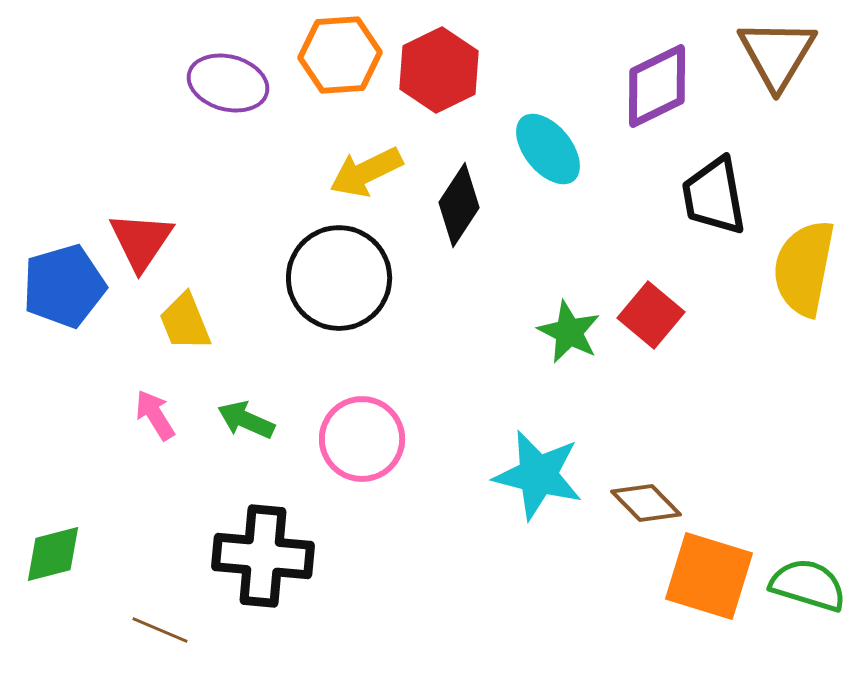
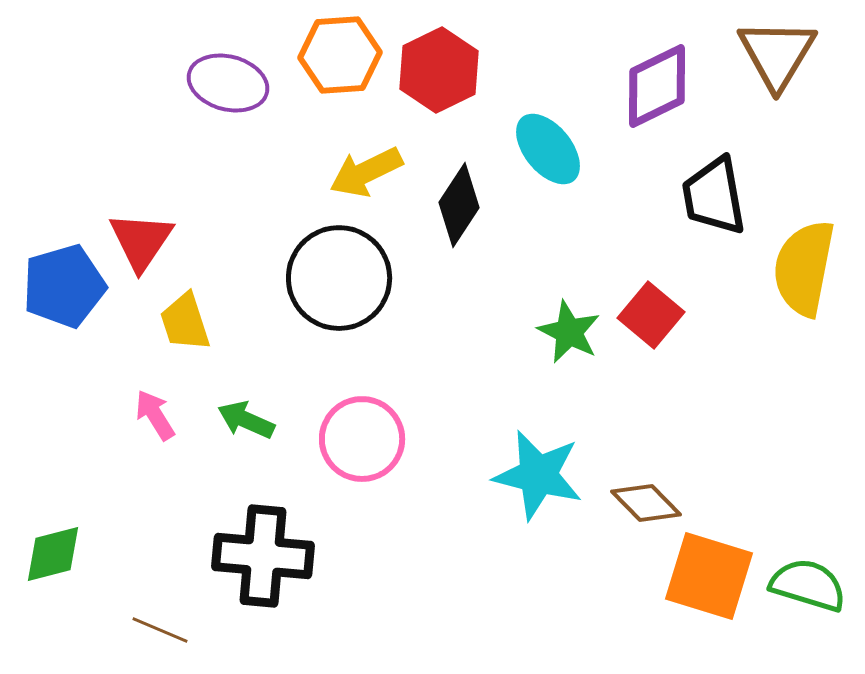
yellow trapezoid: rotated 4 degrees clockwise
